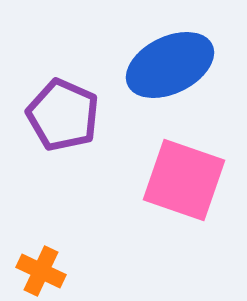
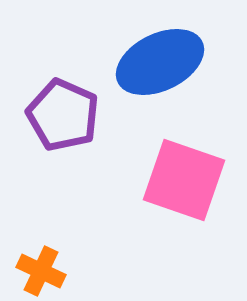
blue ellipse: moved 10 px left, 3 px up
